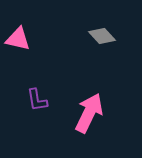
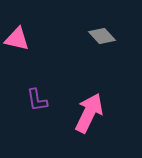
pink triangle: moved 1 px left
